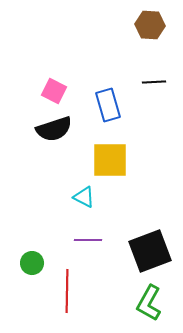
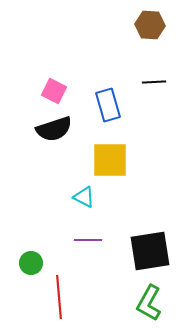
black square: rotated 12 degrees clockwise
green circle: moved 1 px left
red line: moved 8 px left, 6 px down; rotated 6 degrees counterclockwise
